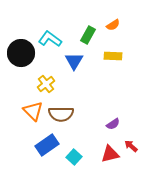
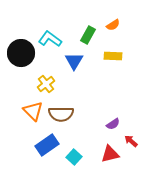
red arrow: moved 5 px up
